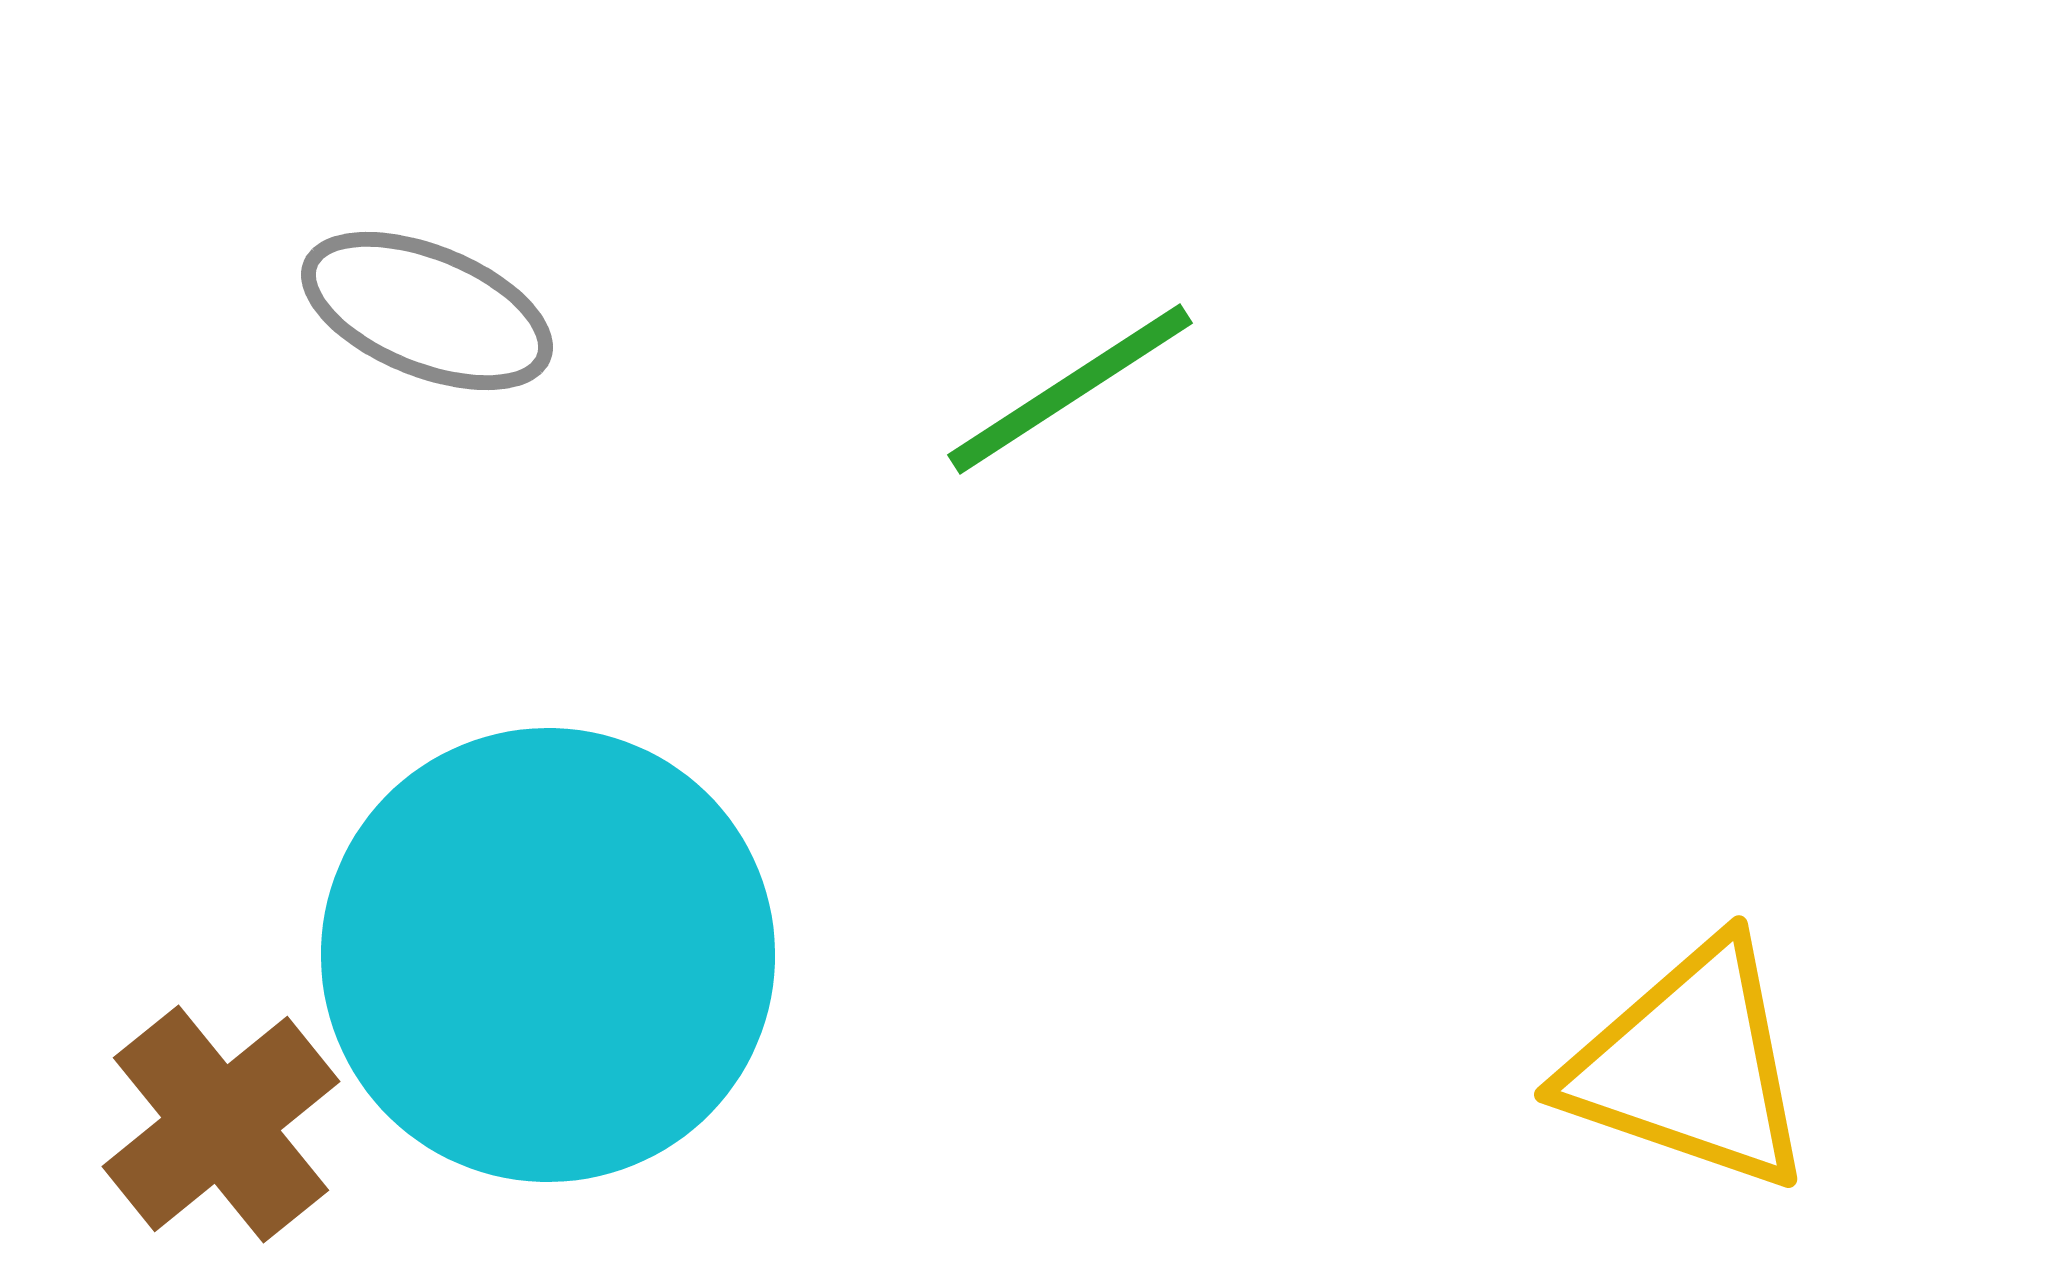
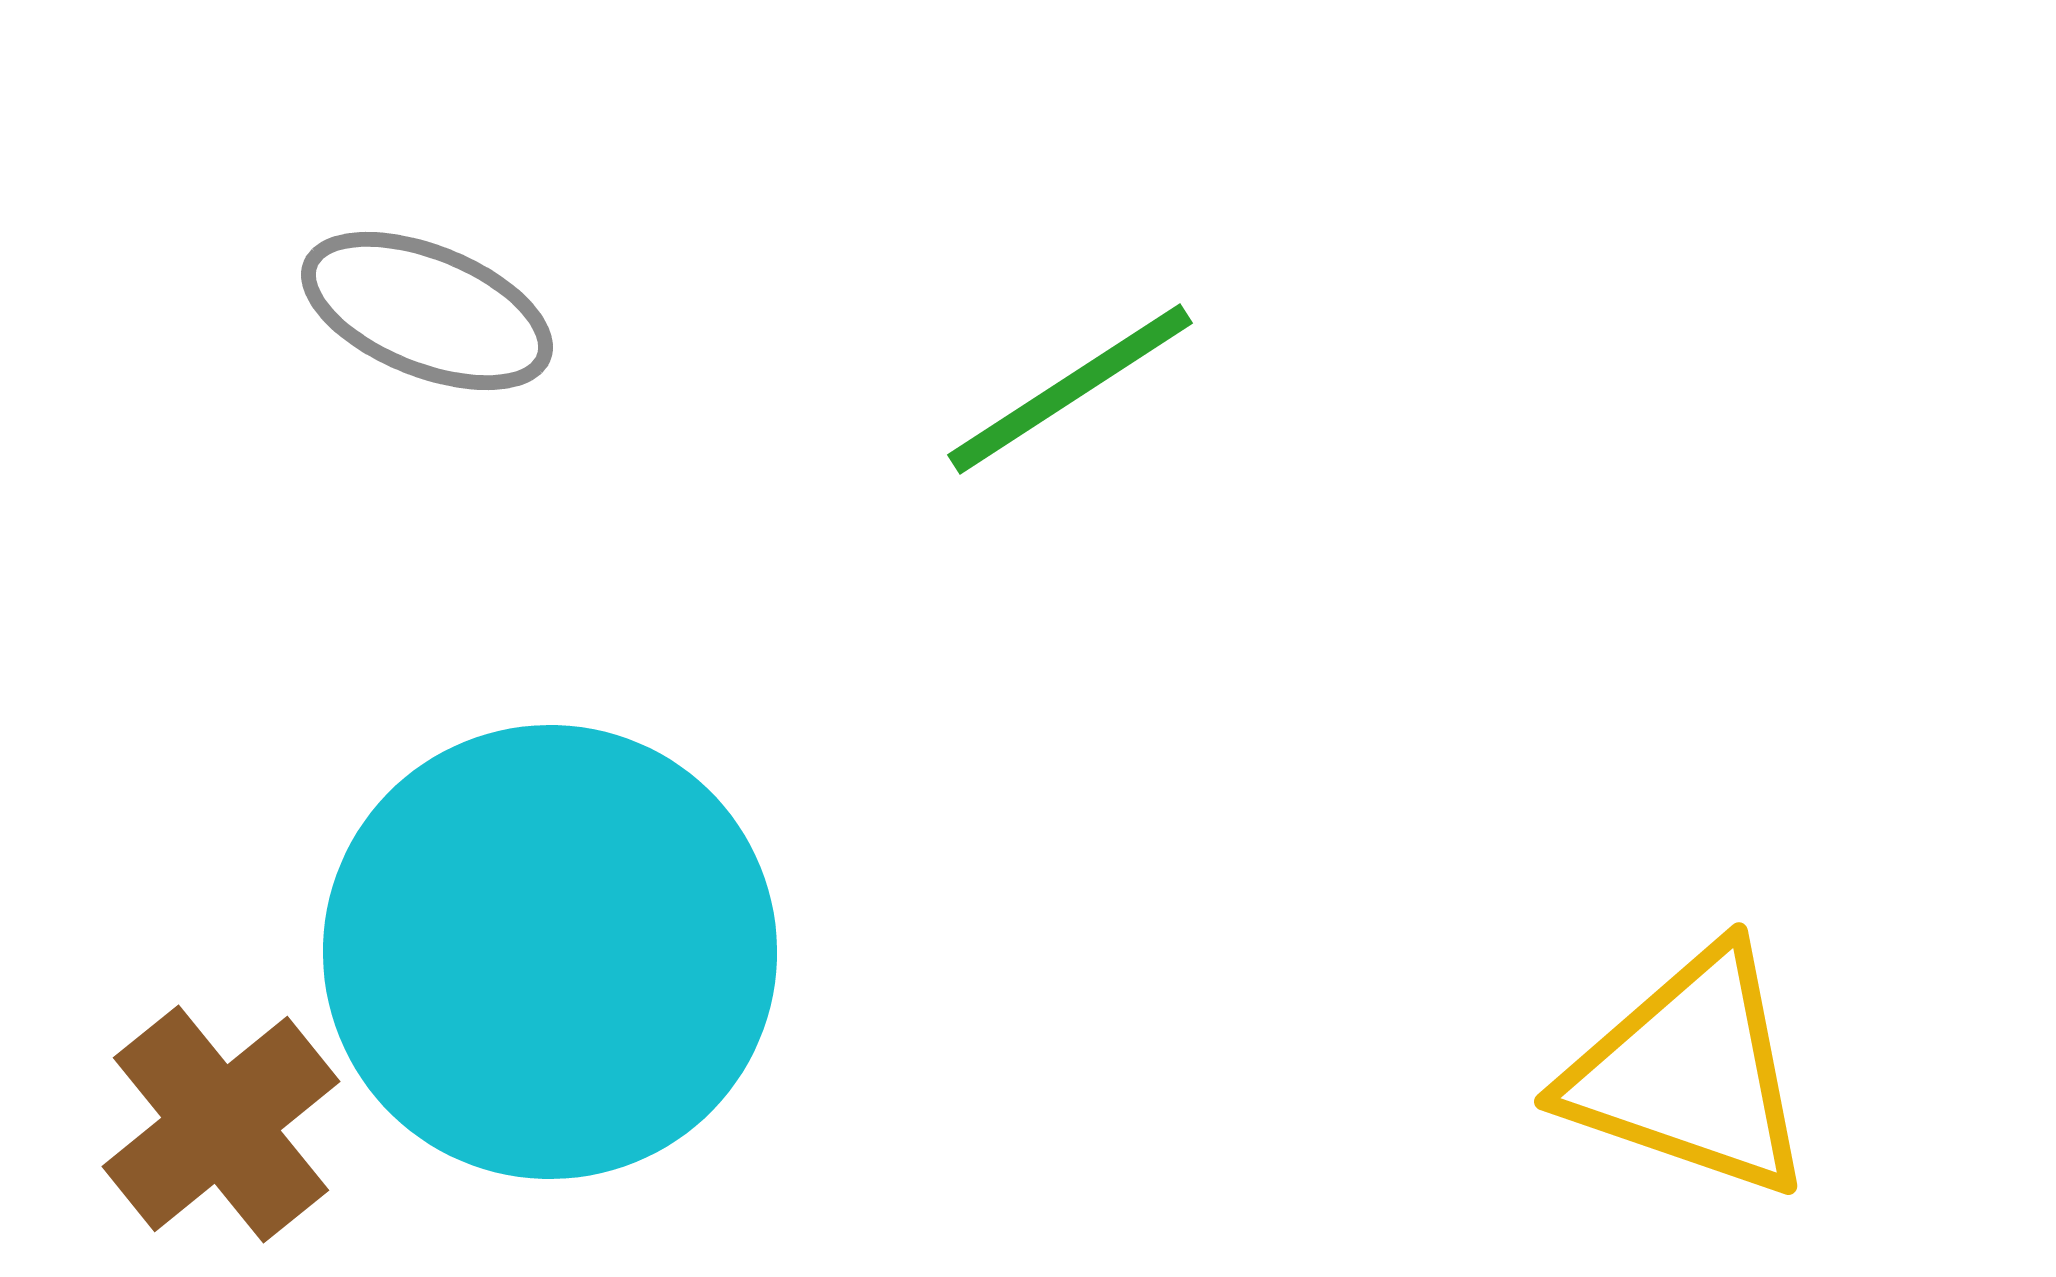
cyan circle: moved 2 px right, 3 px up
yellow triangle: moved 7 px down
